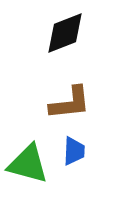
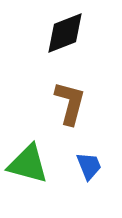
brown L-shape: rotated 69 degrees counterclockwise
blue trapezoid: moved 15 px right, 15 px down; rotated 24 degrees counterclockwise
